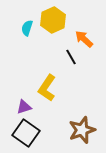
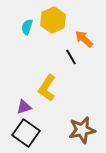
cyan semicircle: moved 1 px up
brown star: rotated 8 degrees clockwise
